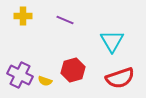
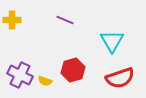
yellow cross: moved 11 px left, 4 px down
